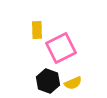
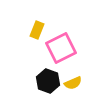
yellow rectangle: rotated 24 degrees clockwise
